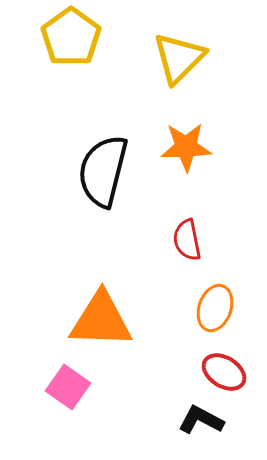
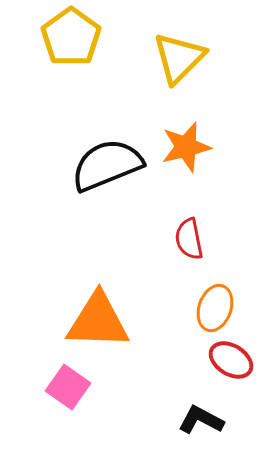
orange star: rotated 12 degrees counterclockwise
black semicircle: moved 4 px right, 6 px up; rotated 54 degrees clockwise
red semicircle: moved 2 px right, 1 px up
orange triangle: moved 3 px left, 1 px down
red ellipse: moved 7 px right, 12 px up
